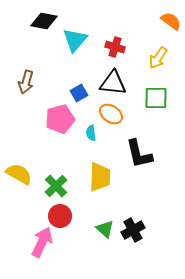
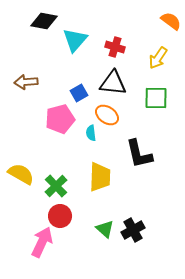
brown arrow: rotated 70 degrees clockwise
orange ellipse: moved 4 px left, 1 px down
yellow semicircle: moved 2 px right
